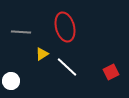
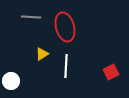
gray line: moved 10 px right, 15 px up
white line: moved 1 px left, 1 px up; rotated 50 degrees clockwise
